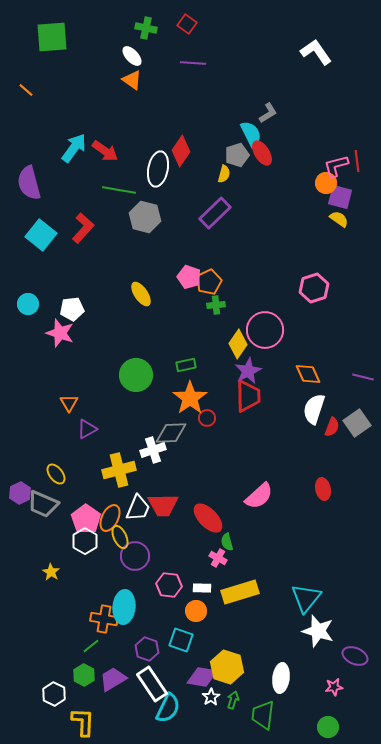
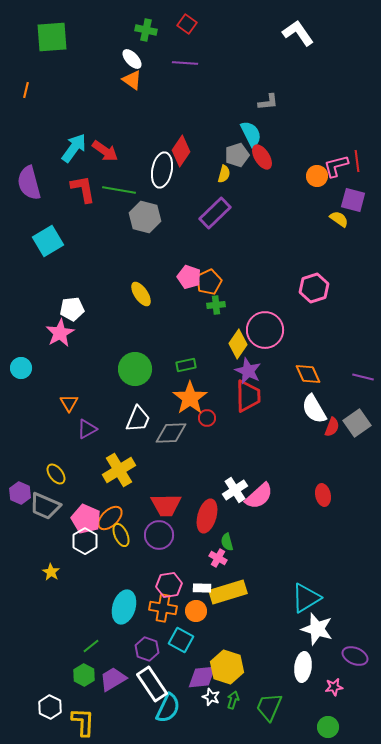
green cross at (146, 28): moved 2 px down
white L-shape at (316, 52): moved 18 px left, 19 px up
white ellipse at (132, 56): moved 3 px down
purple line at (193, 63): moved 8 px left
orange line at (26, 90): rotated 63 degrees clockwise
gray L-shape at (268, 113): moved 11 px up; rotated 25 degrees clockwise
red ellipse at (262, 153): moved 4 px down
white ellipse at (158, 169): moved 4 px right, 1 px down
orange circle at (326, 183): moved 9 px left, 7 px up
purple square at (340, 197): moved 13 px right, 3 px down
red L-shape at (83, 228): moved 39 px up; rotated 52 degrees counterclockwise
cyan square at (41, 235): moved 7 px right, 6 px down; rotated 20 degrees clockwise
cyan circle at (28, 304): moved 7 px left, 64 px down
pink star at (60, 333): rotated 24 degrees clockwise
purple star at (248, 371): rotated 20 degrees counterclockwise
green circle at (136, 375): moved 1 px left, 6 px up
white semicircle at (314, 409): rotated 48 degrees counterclockwise
white cross at (153, 450): moved 82 px right, 40 px down; rotated 15 degrees counterclockwise
yellow cross at (119, 470): rotated 16 degrees counterclockwise
red ellipse at (323, 489): moved 6 px down
purple hexagon at (20, 493): rotated 10 degrees counterclockwise
gray trapezoid at (43, 504): moved 2 px right, 2 px down
red trapezoid at (163, 505): moved 3 px right
white trapezoid at (138, 508): moved 89 px up
orange ellipse at (110, 518): rotated 20 degrees clockwise
red ellipse at (208, 518): moved 1 px left, 2 px up; rotated 60 degrees clockwise
pink pentagon at (86, 519): rotated 12 degrees counterclockwise
yellow ellipse at (120, 537): moved 1 px right, 2 px up
purple circle at (135, 556): moved 24 px right, 21 px up
pink hexagon at (169, 585): rotated 15 degrees counterclockwise
yellow rectangle at (240, 592): moved 12 px left
cyan triangle at (306, 598): rotated 20 degrees clockwise
cyan ellipse at (124, 607): rotated 12 degrees clockwise
orange cross at (104, 619): moved 59 px right, 11 px up
white star at (318, 631): moved 1 px left, 2 px up
cyan square at (181, 640): rotated 10 degrees clockwise
purple diamond at (202, 677): rotated 16 degrees counterclockwise
white ellipse at (281, 678): moved 22 px right, 11 px up
white hexagon at (54, 694): moved 4 px left, 13 px down
white star at (211, 697): rotated 18 degrees counterclockwise
green trapezoid at (263, 715): moved 6 px right, 8 px up; rotated 16 degrees clockwise
